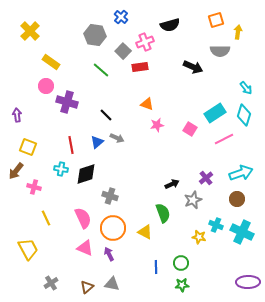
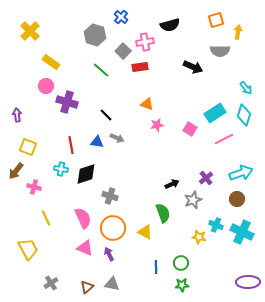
gray hexagon at (95, 35): rotated 10 degrees clockwise
pink cross at (145, 42): rotated 12 degrees clockwise
blue triangle at (97, 142): rotated 48 degrees clockwise
